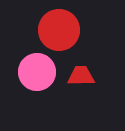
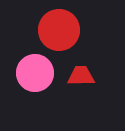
pink circle: moved 2 px left, 1 px down
